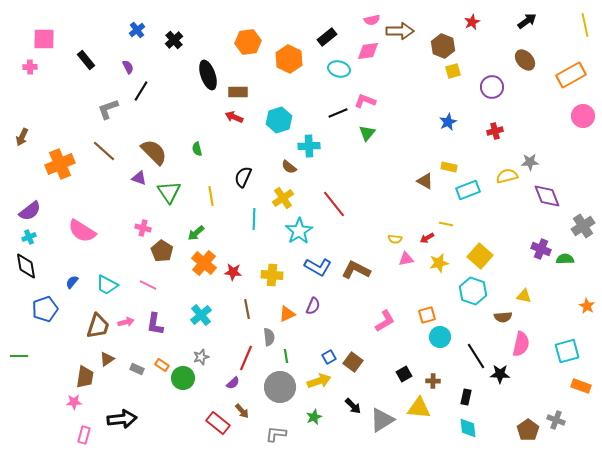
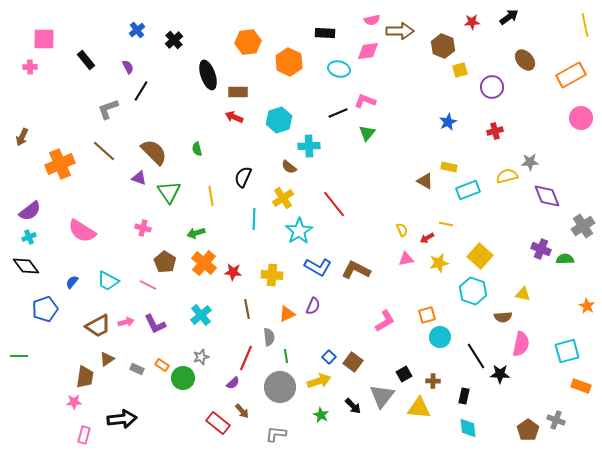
black arrow at (527, 21): moved 18 px left, 4 px up
red star at (472, 22): rotated 21 degrees clockwise
black rectangle at (327, 37): moved 2 px left, 4 px up; rotated 42 degrees clockwise
orange hexagon at (289, 59): moved 3 px down
yellow square at (453, 71): moved 7 px right, 1 px up
pink circle at (583, 116): moved 2 px left, 2 px down
green arrow at (196, 233): rotated 24 degrees clockwise
yellow semicircle at (395, 239): moved 7 px right, 9 px up; rotated 120 degrees counterclockwise
brown pentagon at (162, 251): moved 3 px right, 11 px down
black diamond at (26, 266): rotated 28 degrees counterclockwise
cyan trapezoid at (107, 285): moved 1 px right, 4 px up
yellow triangle at (524, 296): moved 1 px left, 2 px up
purple L-shape at (155, 324): rotated 35 degrees counterclockwise
brown trapezoid at (98, 326): rotated 44 degrees clockwise
blue square at (329, 357): rotated 16 degrees counterclockwise
black rectangle at (466, 397): moved 2 px left, 1 px up
green star at (314, 417): moved 7 px right, 2 px up; rotated 21 degrees counterclockwise
gray triangle at (382, 420): moved 24 px up; rotated 20 degrees counterclockwise
